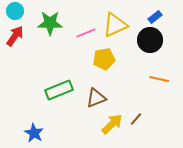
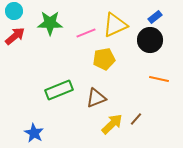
cyan circle: moved 1 px left
red arrow: rotated 15 degrees clockwise
